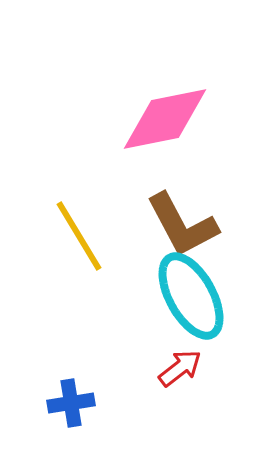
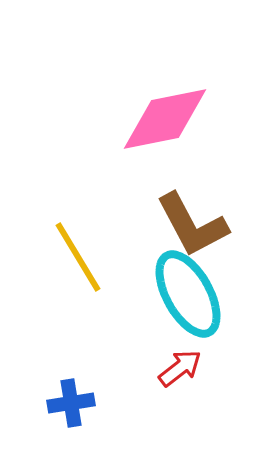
brown L-shape: moved 10 px right
yellow line: moved 1 px left, 21 px down
cyan ellipse: moved 3 px left, 2 px up
